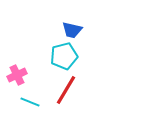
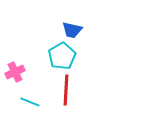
cyan pentagon: moved 2 px left; rotated 16 degrees counterclockwise
pink cross: moved 2 px left, 3 px up
red line: rotated 28 degrees counterclockwise
